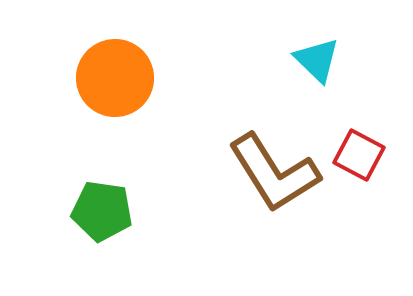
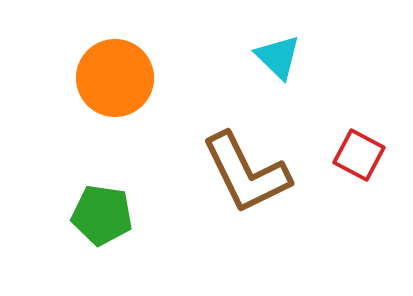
cyan triangle: moved 39 px left, 3 px up
brown L-shape: moved 28 px left; rotated 6 degrees clockwise
green pentagon: moved 4 px down
